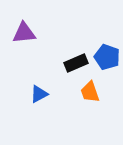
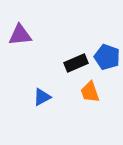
purple triangle: moved 4 px left, 2 px down
blue triangle: moved 3 px right, 3 px down
